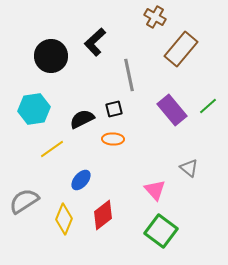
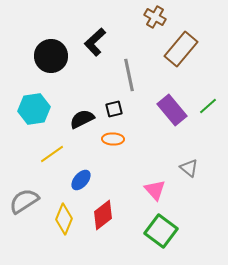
yellow line: moved 5 px down
